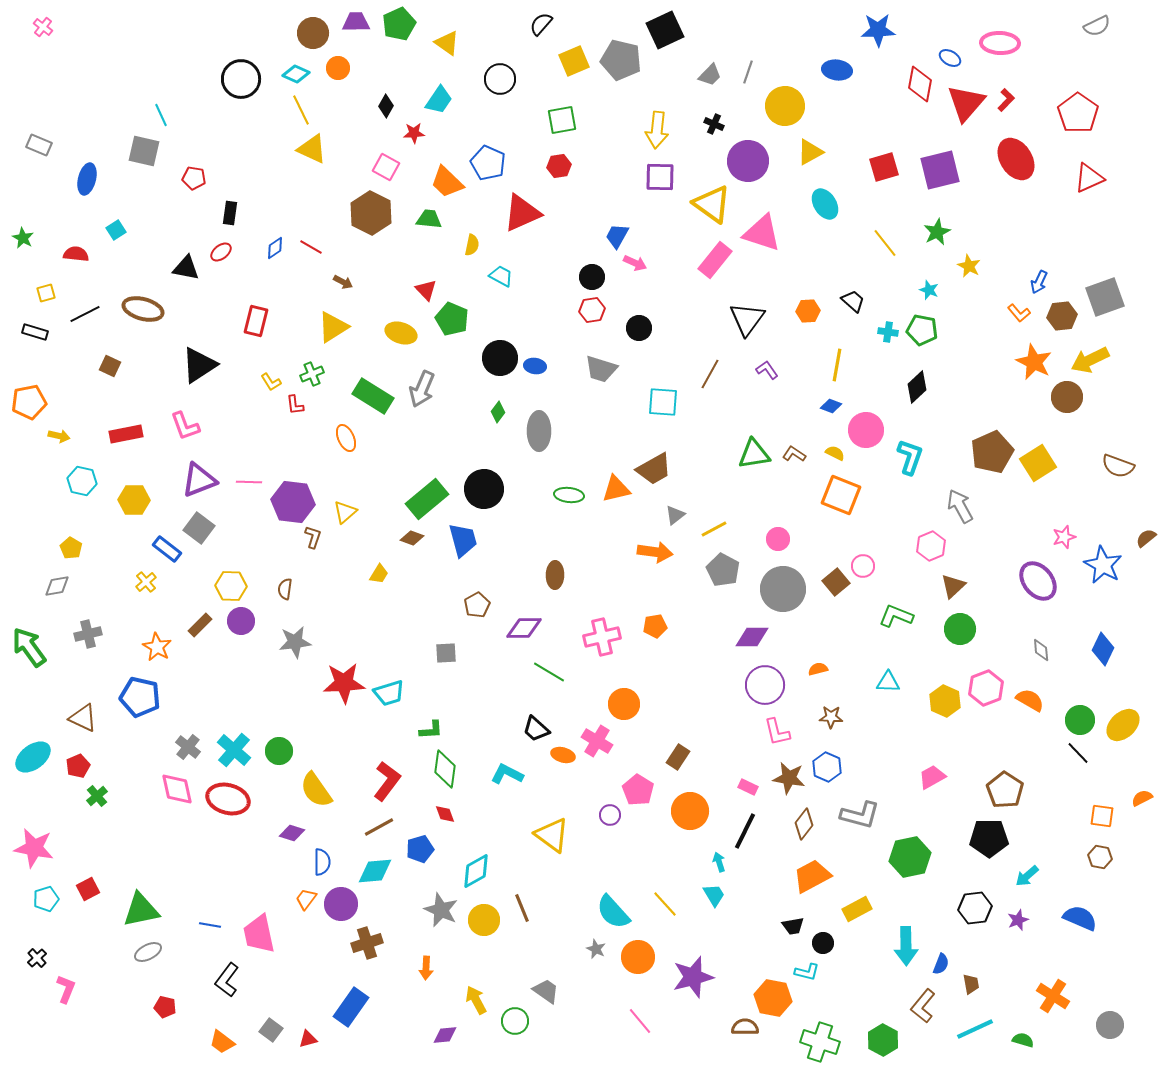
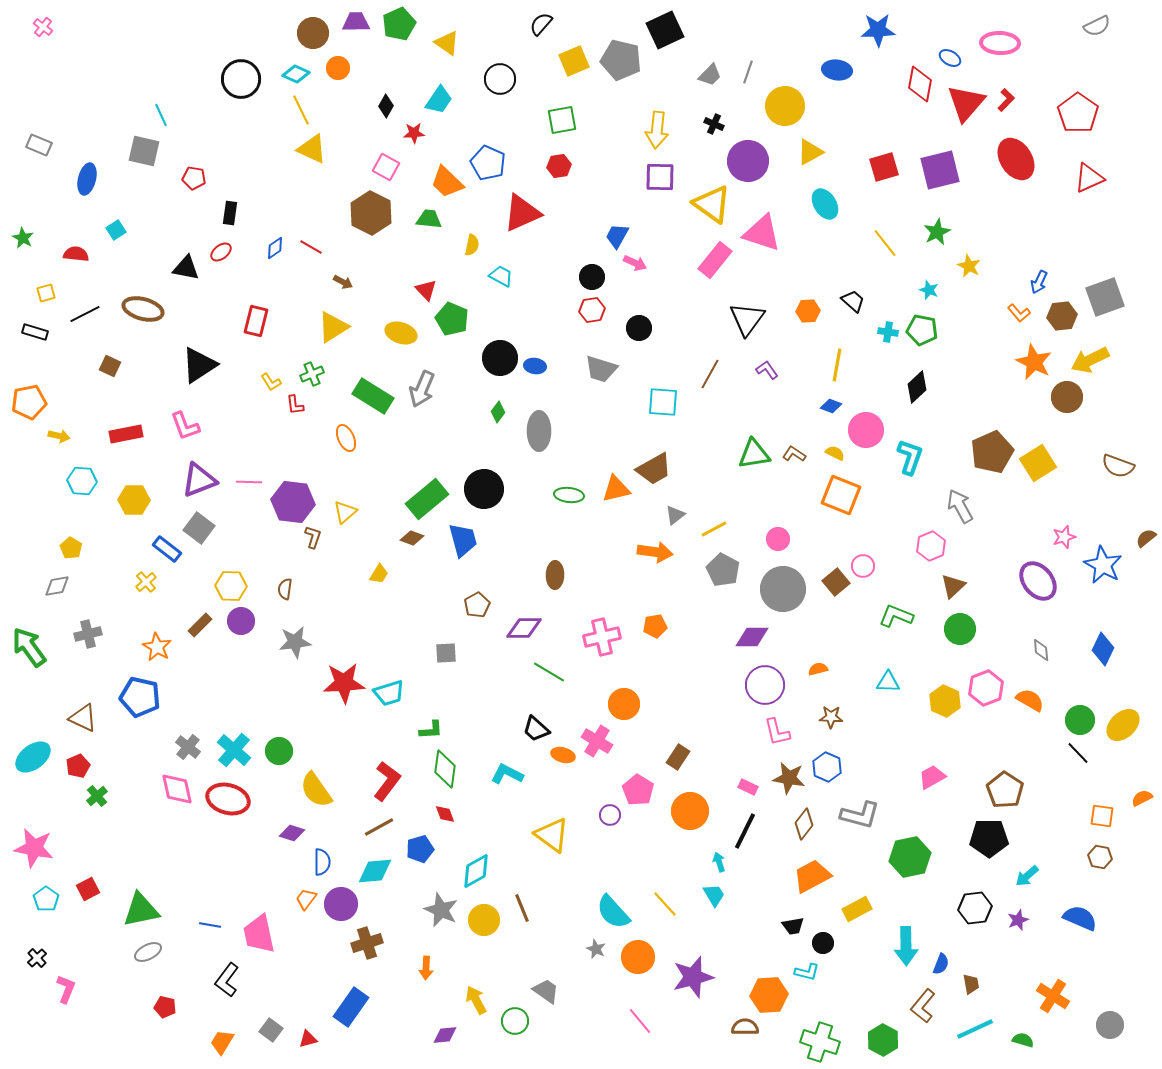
cyan hexagon at (82, 481): rotated 8 degrees counterclockwise
cyan pentagon at (46, 899): rotated 20 degrees counterclockwise
orange hexagon at (773, 998): moved 4 px left, 3 px up; rotated 15 degrees counterclockwise
orange trapezoid at (222, 1042): rotated 84 degrees clockwise
